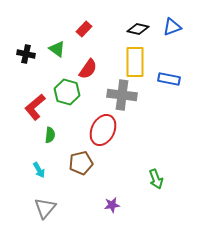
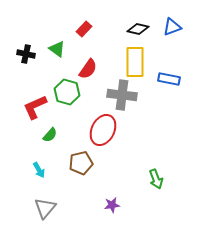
red L-shape: rotated 16 degrees clockwise
green semicircle: rotated 35 degrees clockwise
